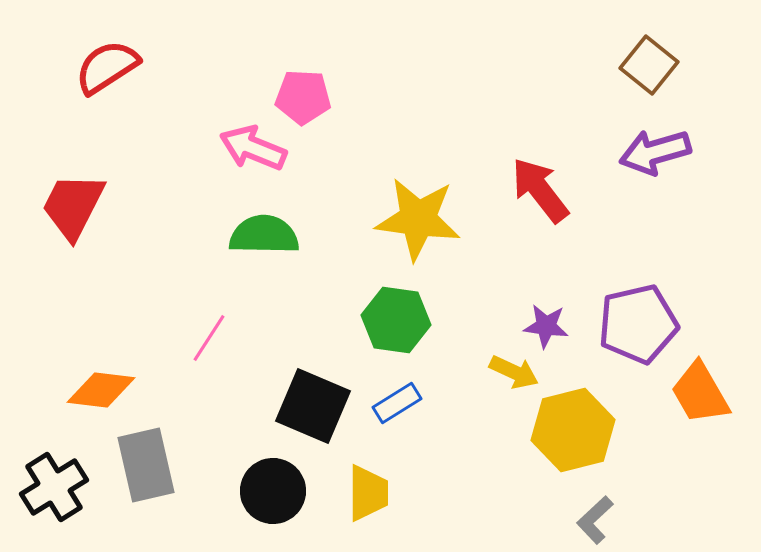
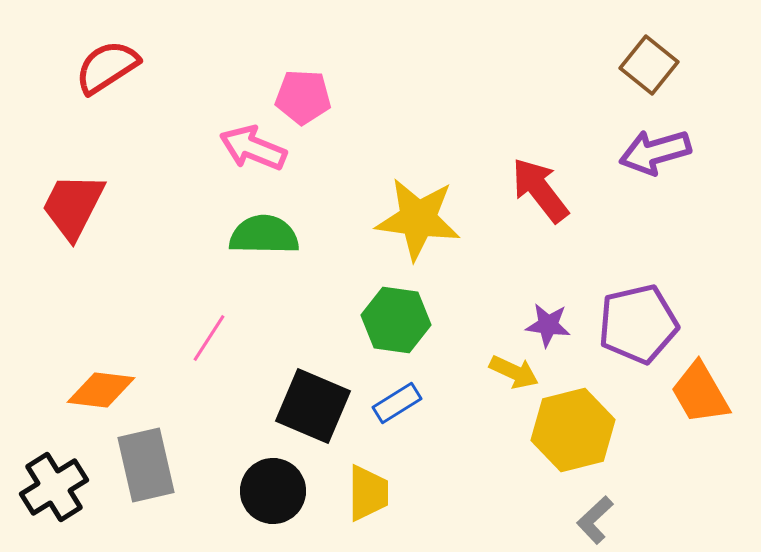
purple star: moved 2 px right, 1 px up
